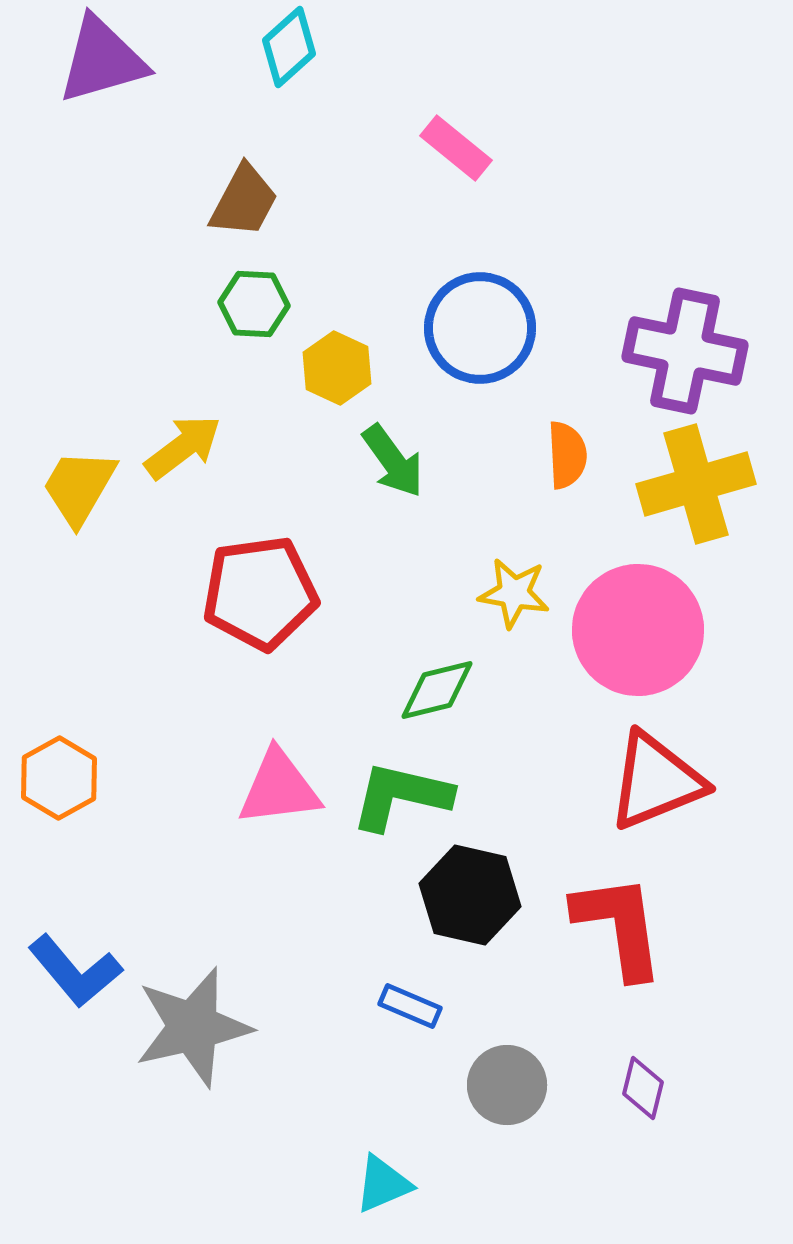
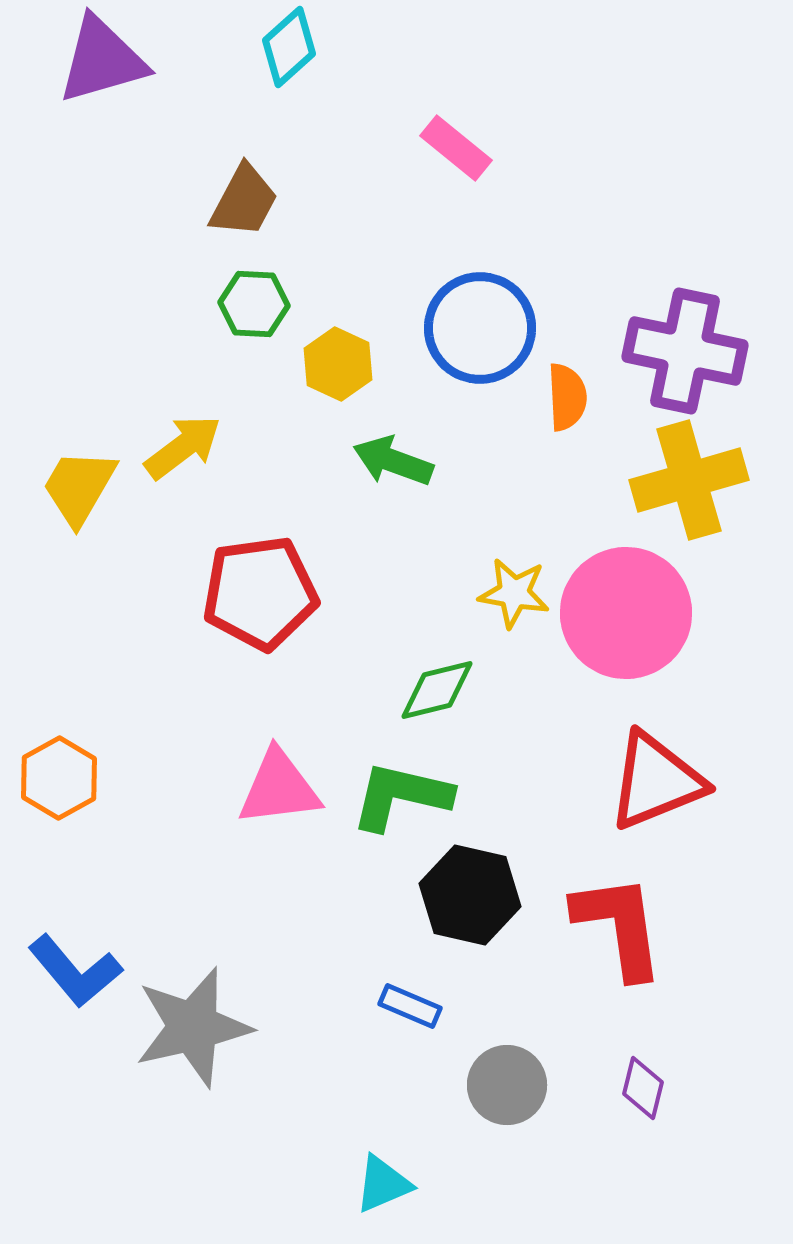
yellow hexagon: moved 1 px right, 4 px up
orange semicircle: moved 58 px up
green arrow: rotated 146 degrees clockwise
yellow cross: moved 7 px left, 4 px up
pink circle: moved 12 px left, 17 px up
